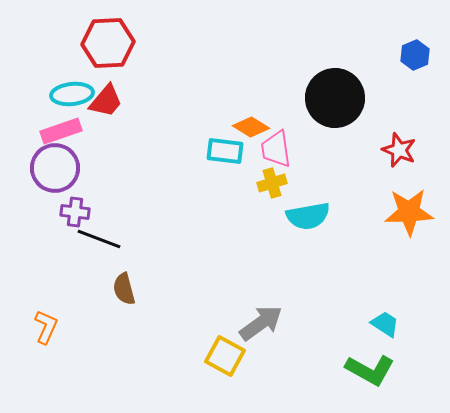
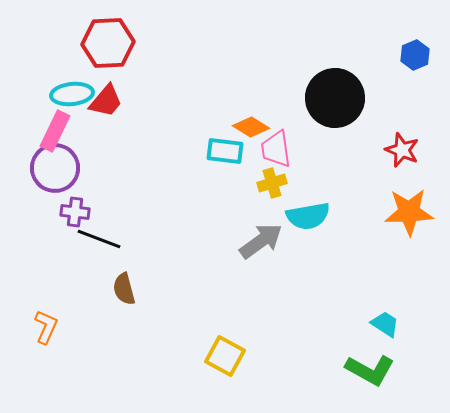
pink rectangle: moved 6 px left; rotated 45 degrees counterclockwise
red star: moved 3 px right
gray arrow: moved 82 px up
